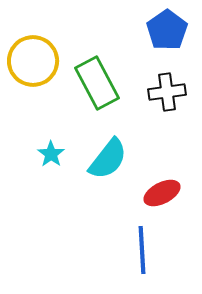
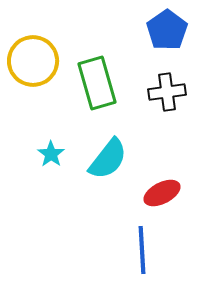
green rectangle: rotated 12 degrees clockwise
